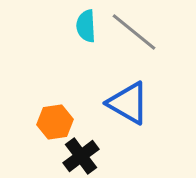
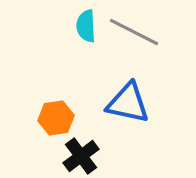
gray line: rotated 12 degrees counterclockwise
blue triangle: rotated 18 degrees counterclockwise
orange hexagon: moved 1 px right, 4 px up
